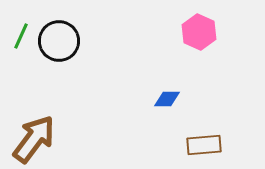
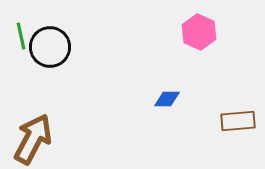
green line: rotated 36 degrees counterclockwise
black circle: moved 9 px left, 6 px down
brown arrow: moved 1 px left; rotated 9 degrees counterclockwise
brown rectangle: moved 34 px right, 24 px up
